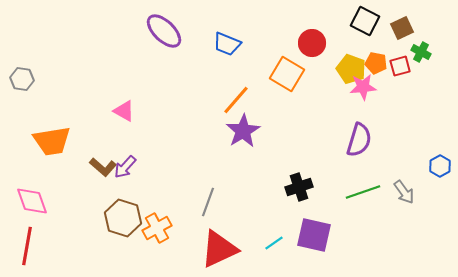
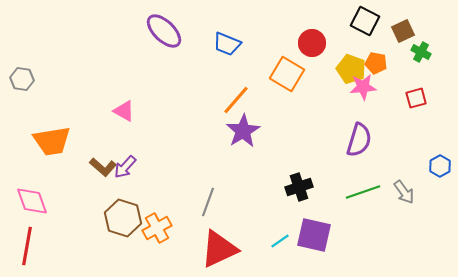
brown square: moved 1 px right, 3 px down
red square: moved 16 px right, 32 px down
cyan line: moved 6 px right, 2 px up
